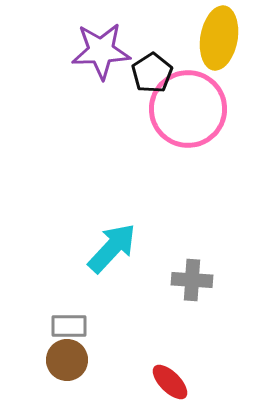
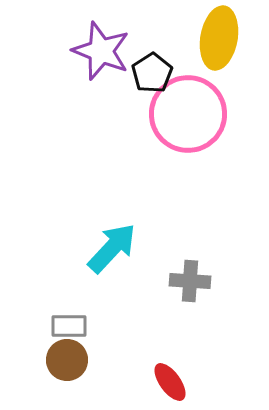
purple star: rotated 24 degrees clockwise
pink circle: moved 5 px down
gray cross: moved 2 px left, 1 px down
red ellipse: rotated 9 degrees clockwise
